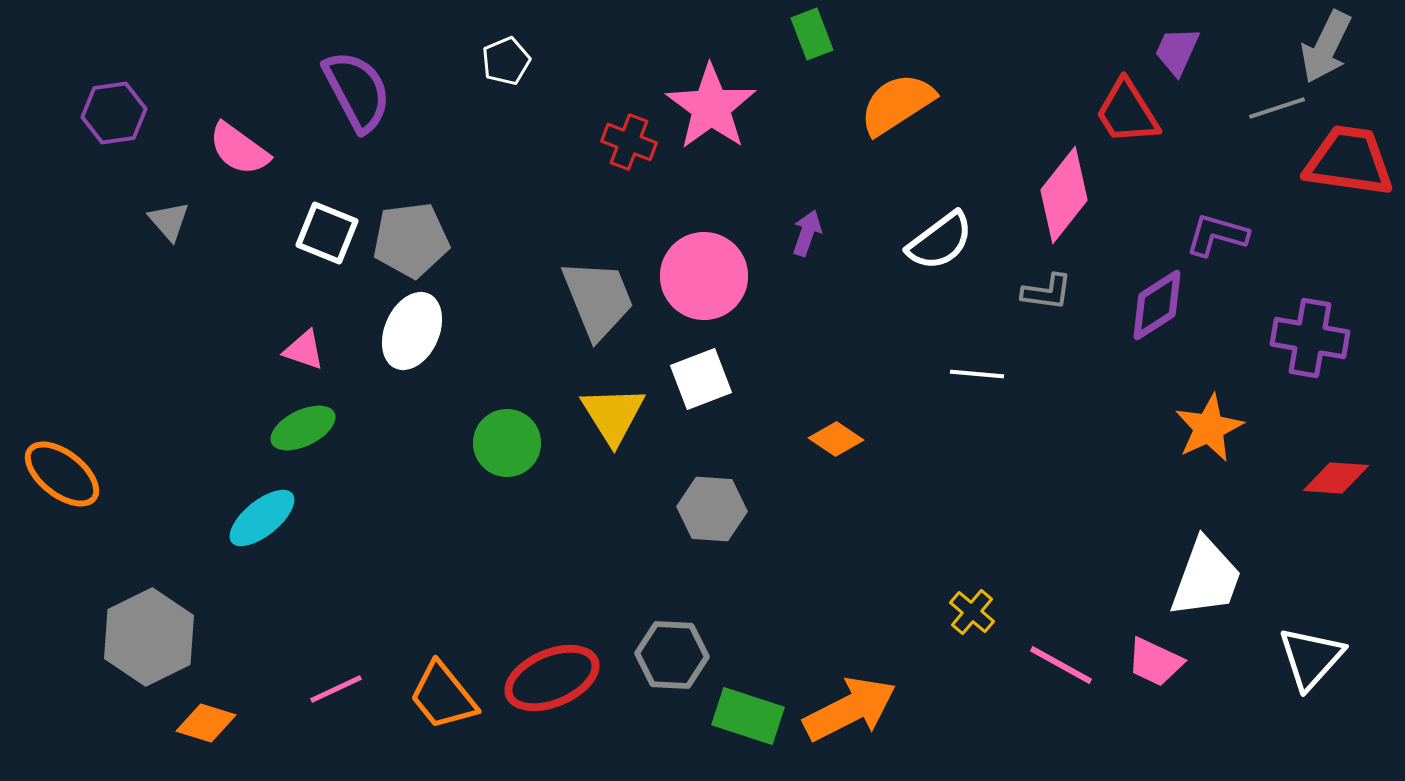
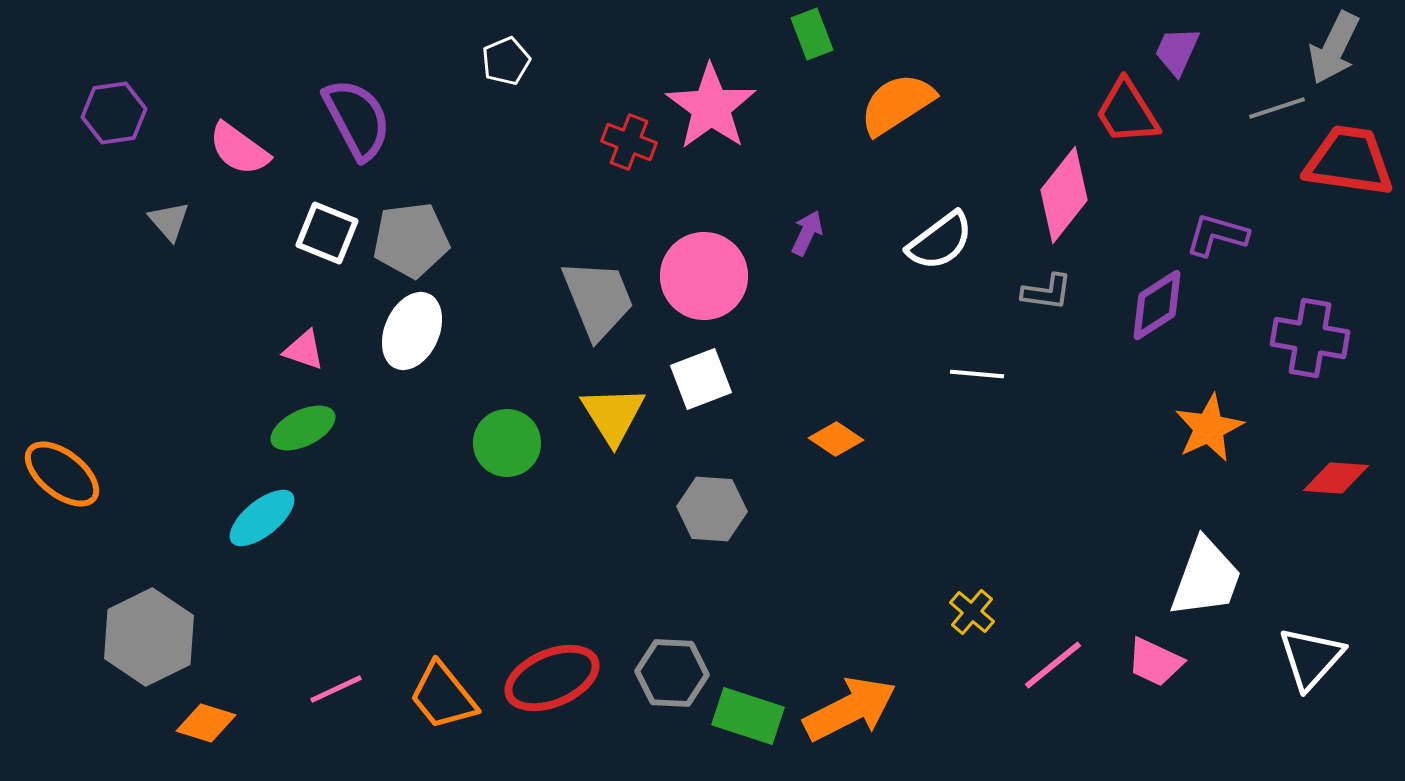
gray arrow at (1326, 47): moved 8 px right, 1 px down
purple semicircle at (357, 91): moved 28 px down
purple arrow at (807, 233): rotated 6 degrees clockwise
gray hexagon at (672, 655): moved 18 px down
pink line at (1061, 665): moved 8 px left; rotated 68 degrees counterclockwise
